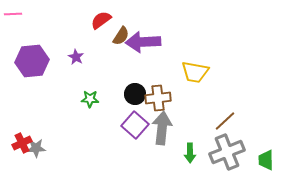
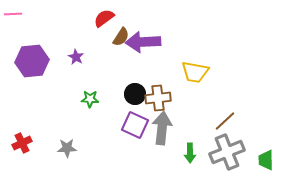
red semicircle: moved 3 px right, 2 px up
brown semicircle: moved 1 px down
purple square: rotated 16 degrees counterclockwise
gray star: moved 31 px right
